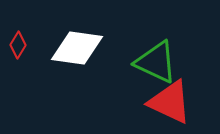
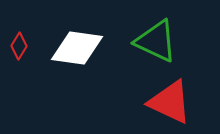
red diamond: moved 1 px right, 1 px down
green triangle: moved 21 px up
